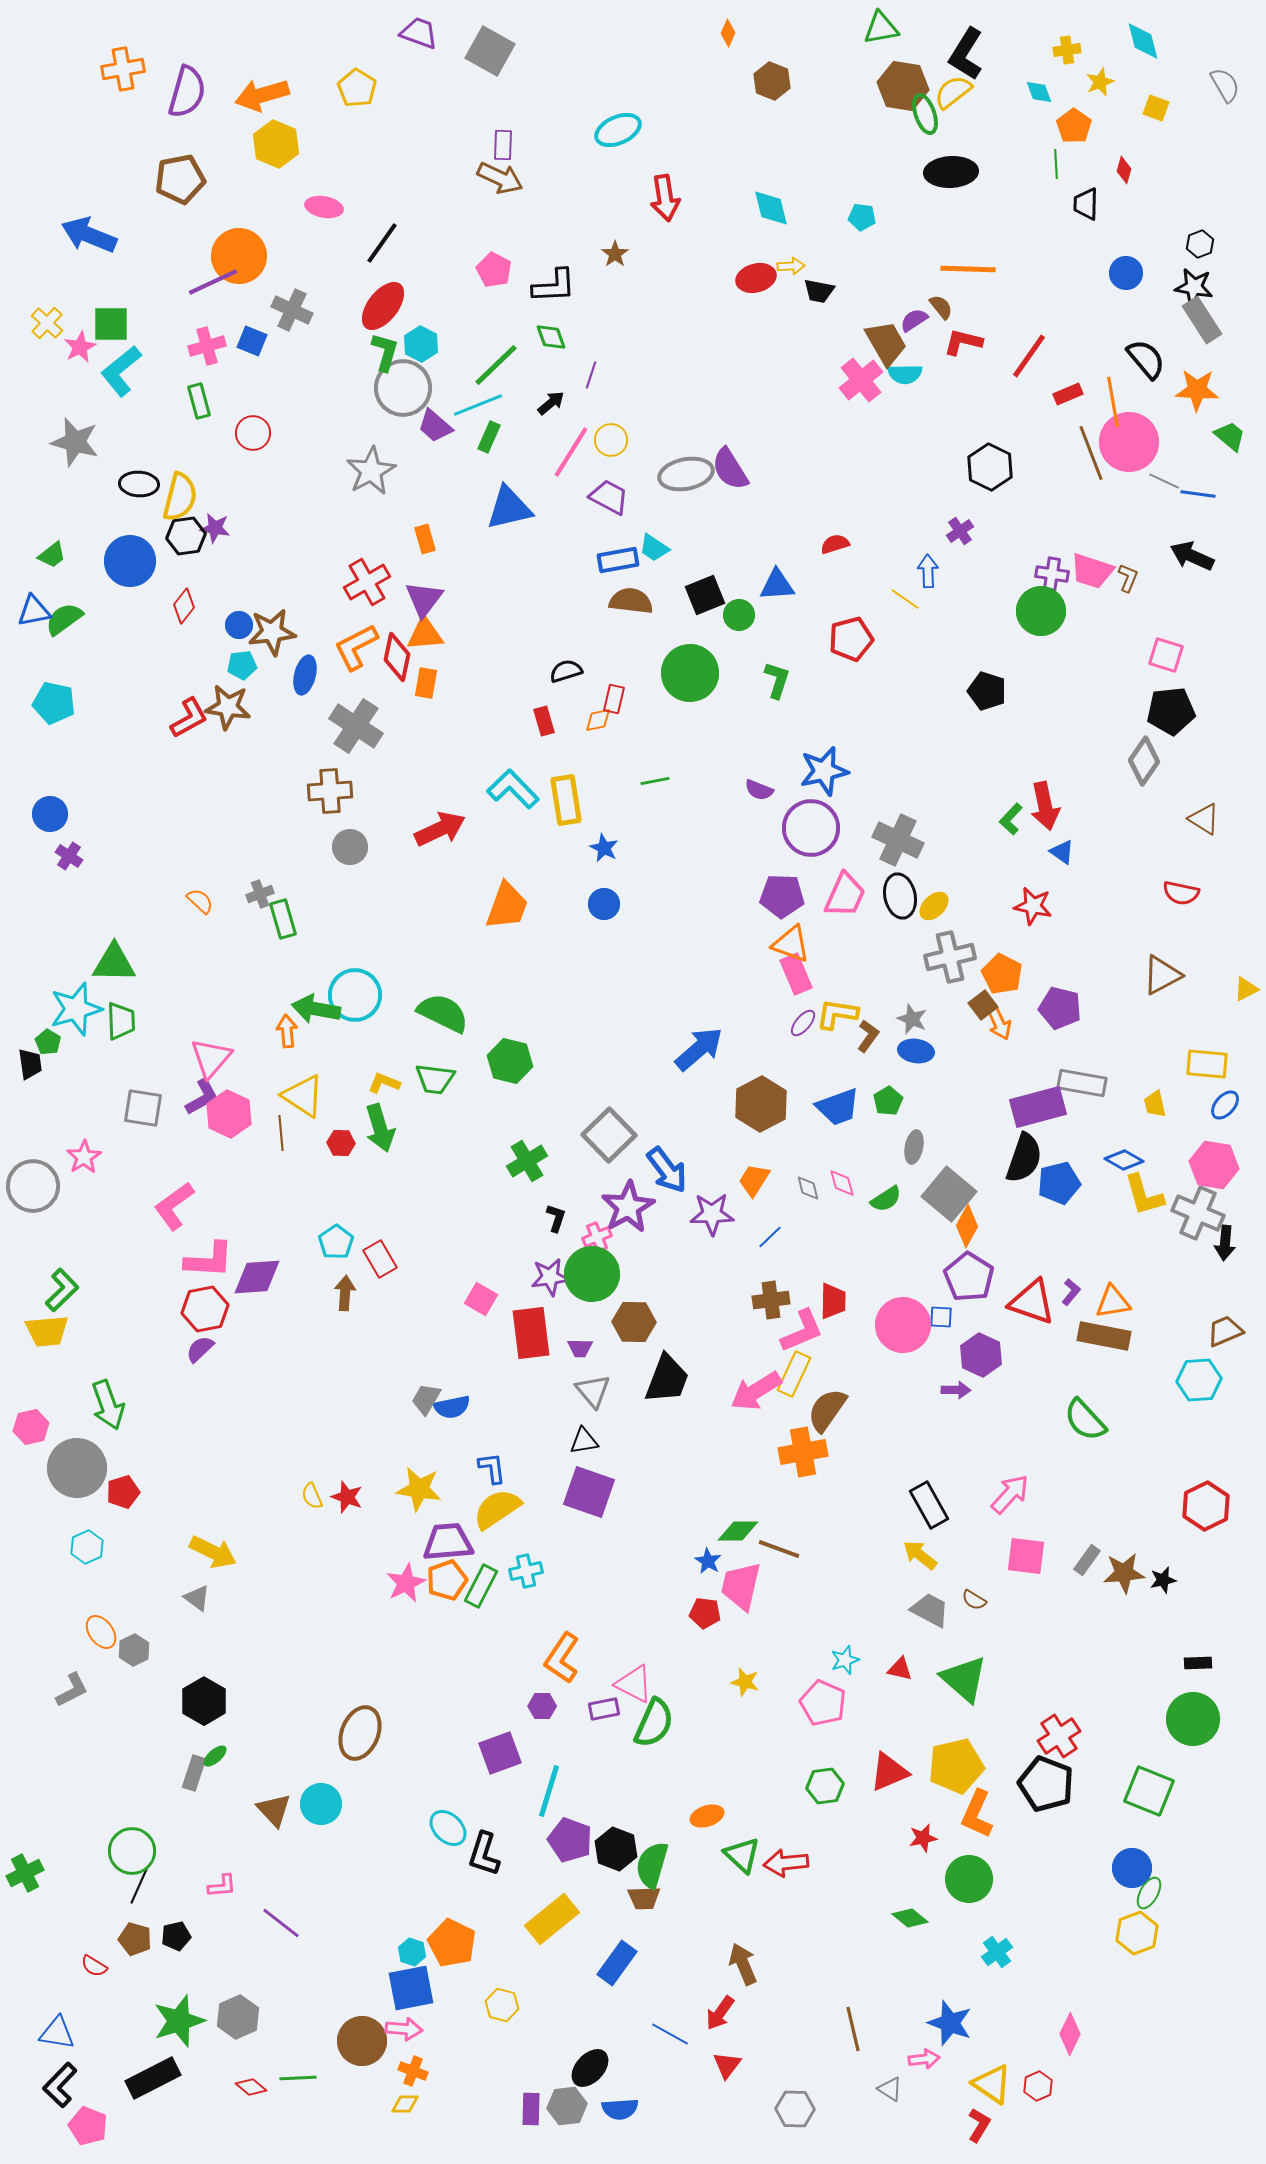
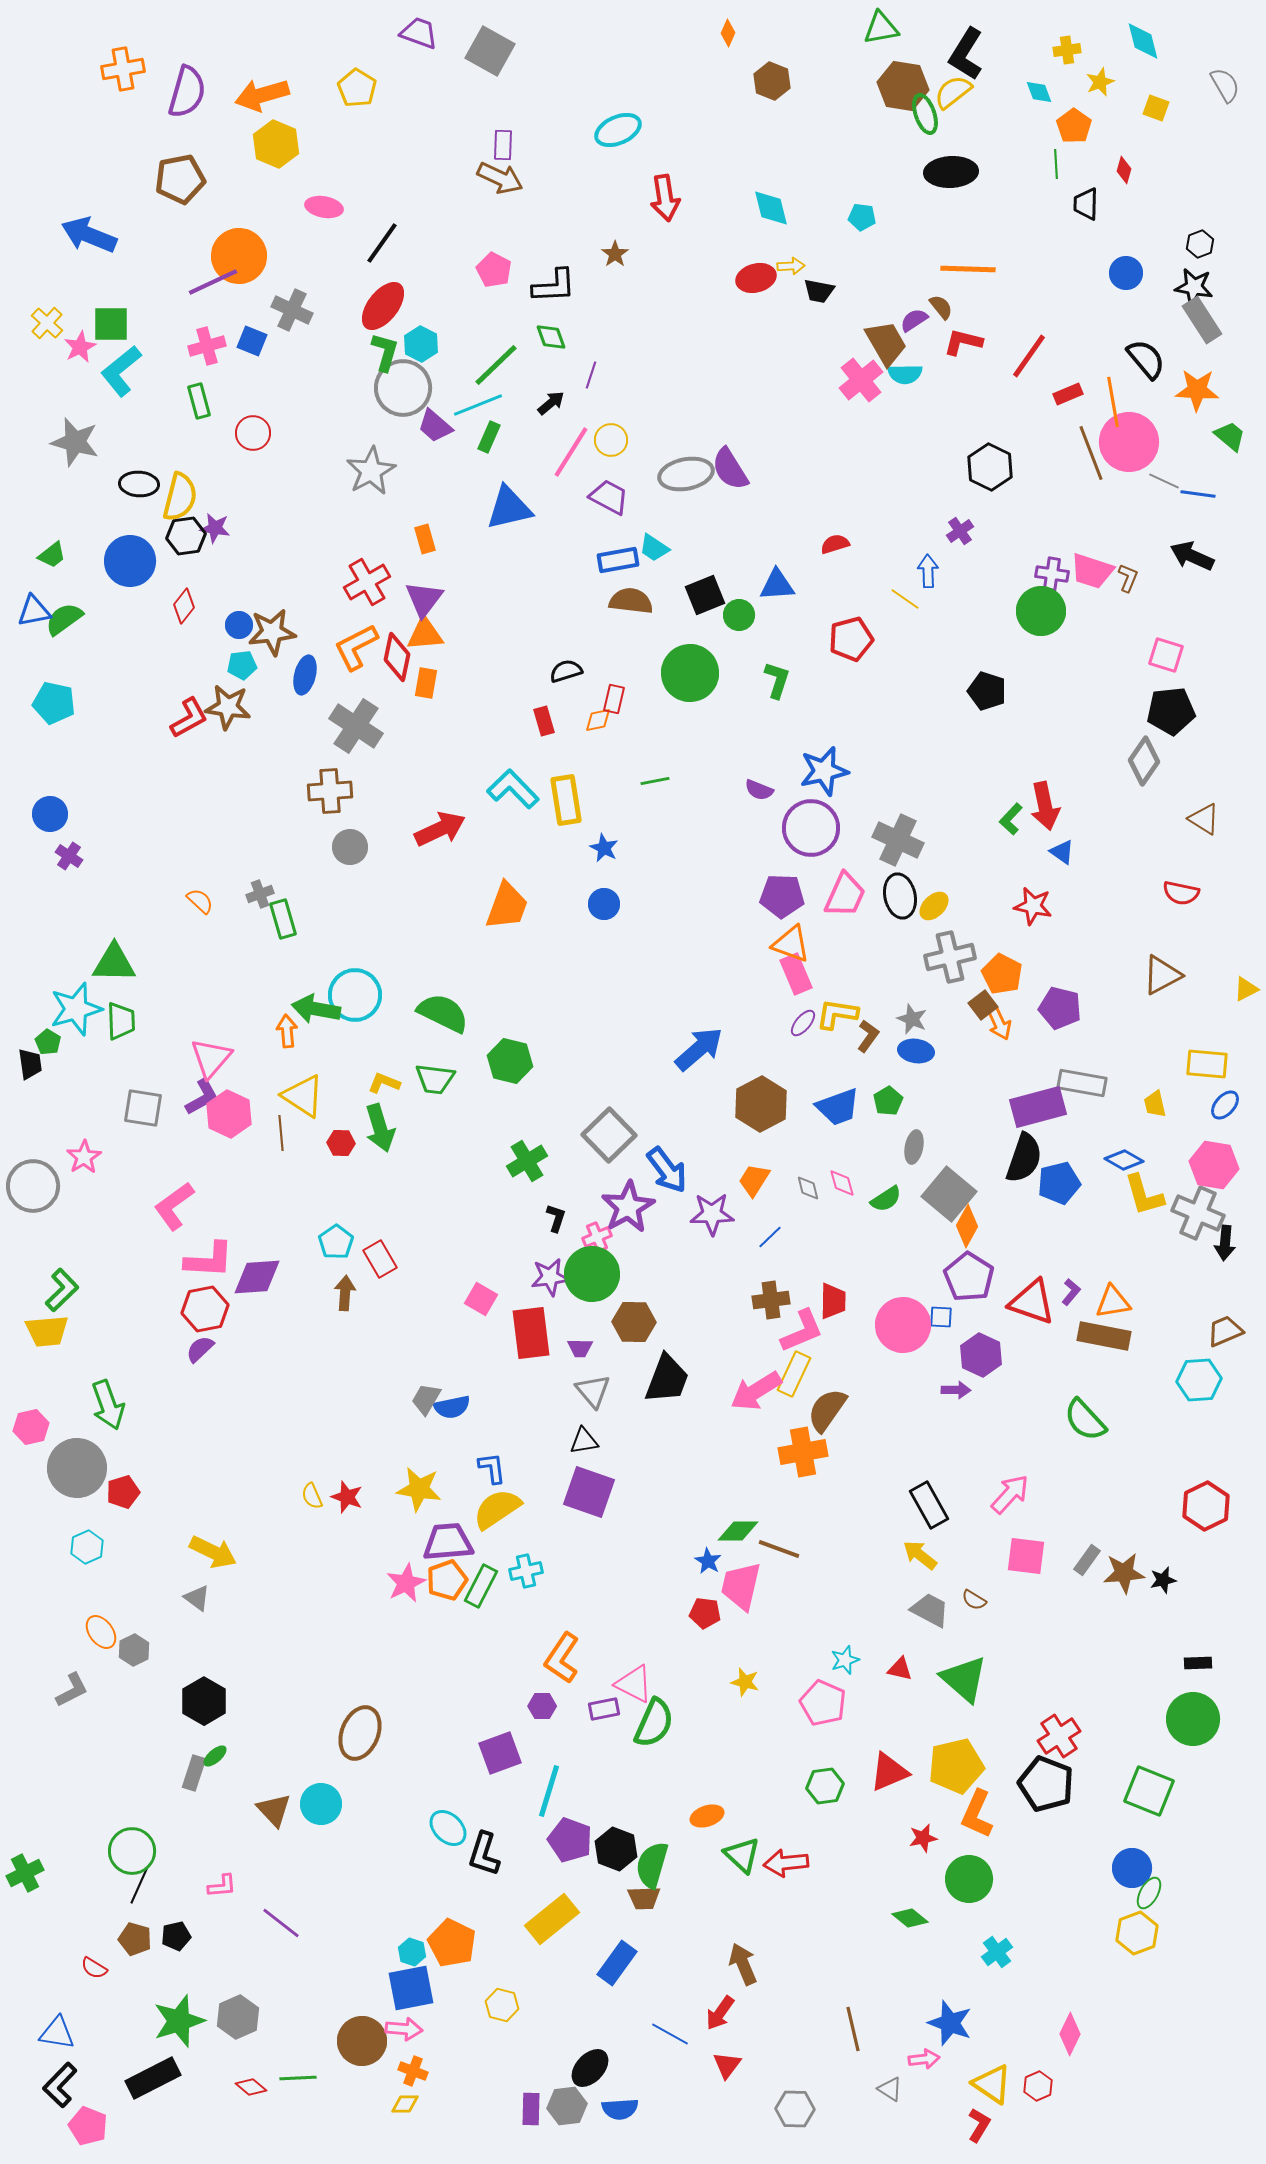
red semicircle at (94, 1966): moved 2 px down
